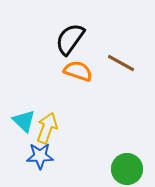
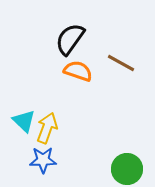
blue star: moved 3 px right, 4 px down
